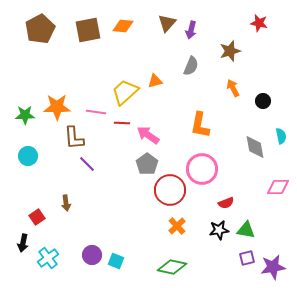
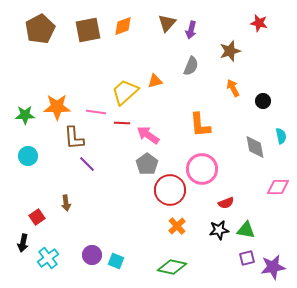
orange diamond: rotated 25 degrees counterclockwise
orange L-shape: rotated 16 degrees counterclockwise
